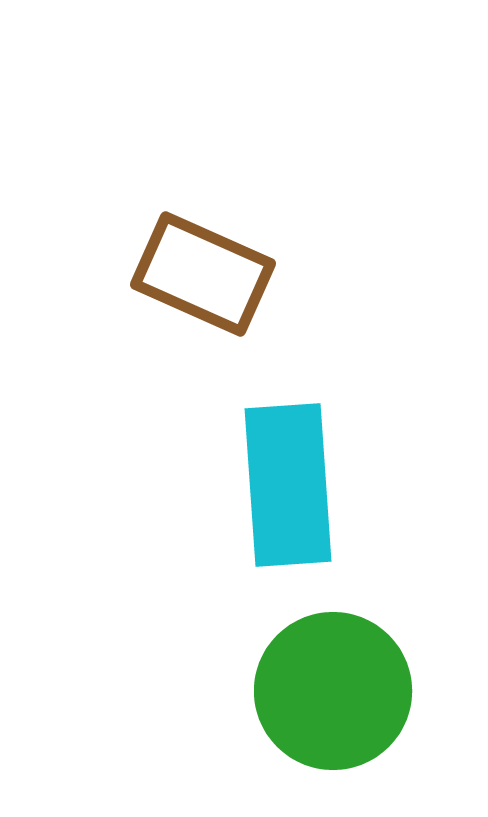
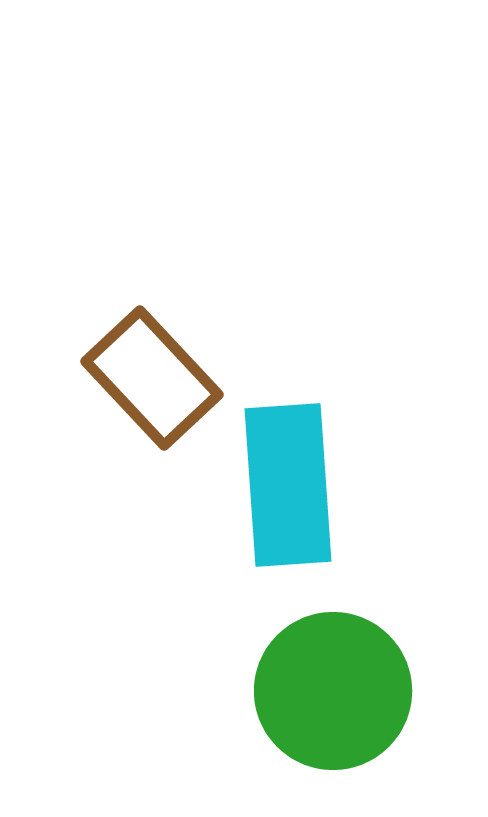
brown rectangle: moved 51 px left, 104 px down; rotated 23 degrees clockwise
